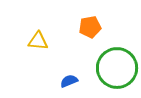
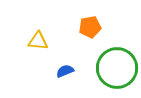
blue semicircle: moved 4 px left, 10 px up
